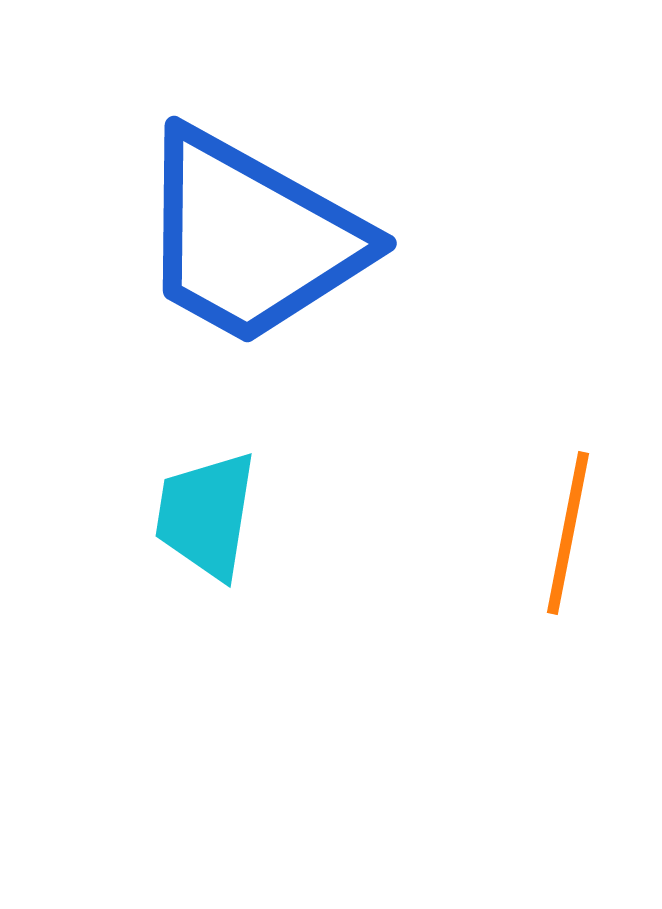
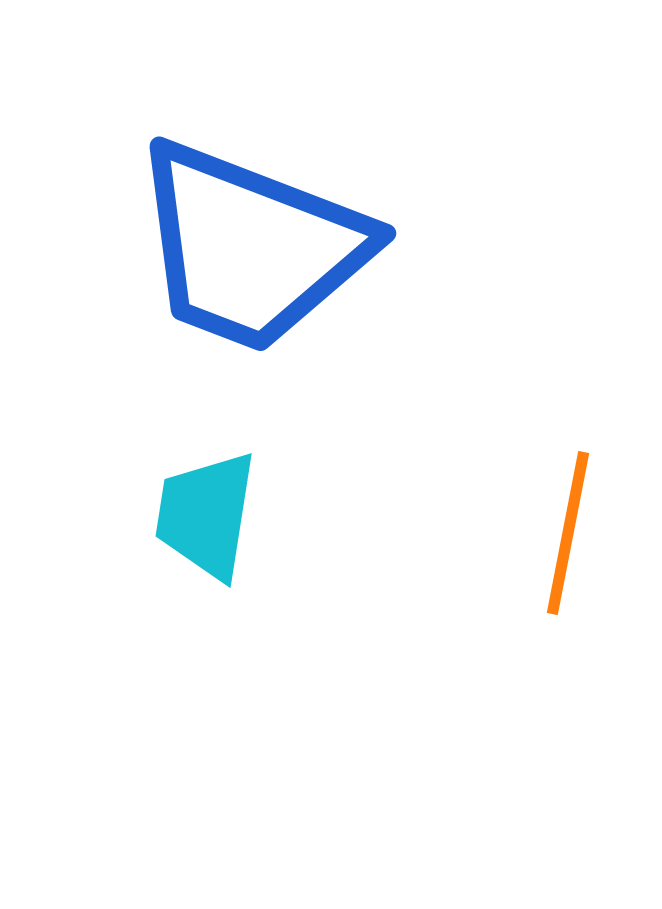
blue trapezoid: moved 9 px down; rotated 8 degrees counterclockwise
